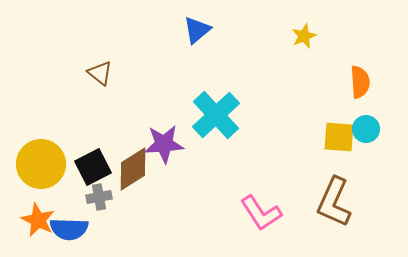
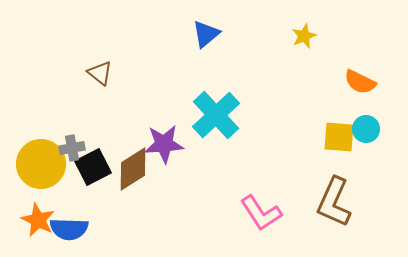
blue triangle: moved 9 px right, 4 px down
orange semicircle: rotated 120 degrees clockwise
gray cross: moved 27 px left, 49 px up
